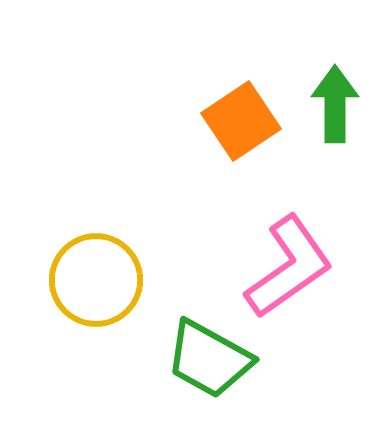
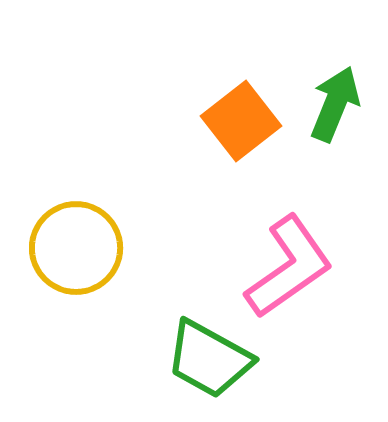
green arrow: rotated 22 degrees clockwise
orange square: rotated 4 degrees counterclockwise
yellow circle: moved 20 px left, 32 px up
